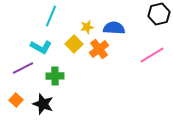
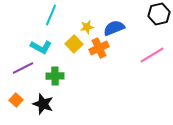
cyan line: moved 1 px up
blue semicircle: rotated 25 degrees counterclockwise
orange cross: moved 1 px up; rotated 12 degrees clockwise
